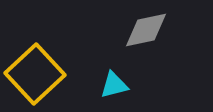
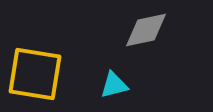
yellow square: rotated 38 degrees counterclockwise
